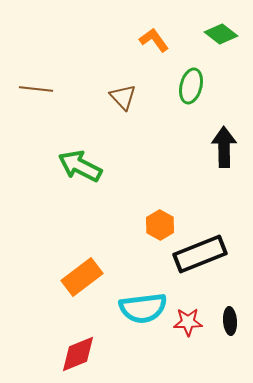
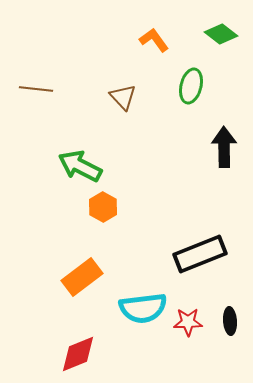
orange hexagon: moved 57 px left, 18 px up
